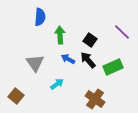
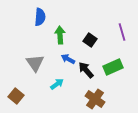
purple line: rotated 30 degrees clockwise
black arrow: moved 2 px left, 10 px down
